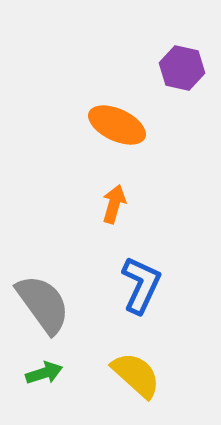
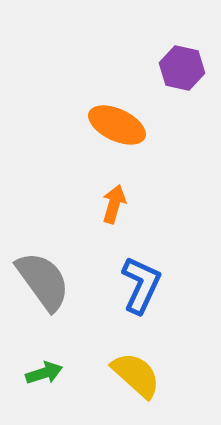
gray semicircle: moved 23 px up
